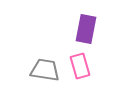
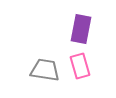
purple rectangle: moved 5 px left
